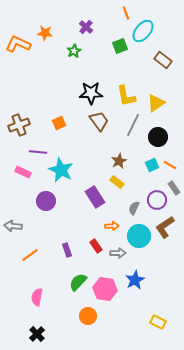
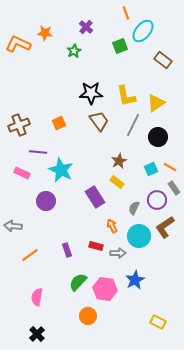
cyan square at (152, 165): moved 1 px left, 4 px down
orange line at (170, 165): moved 2 px down
pink rectangle at (23, 172): moved 1 px left, 1 px down
orange arrow at (112, 226): rotated 112 degrees counterclockwise
red rectangle at (96, 246): rotated 40 degrees counterclockwise
